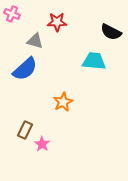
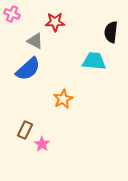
red star: moved 2 px left
black semicircle: rotated 70 degrees clockwise
gray triangle: rotated 12 degrees clockwise
blue semicircle: moved 3 px right
orange star: moved 3 px up
